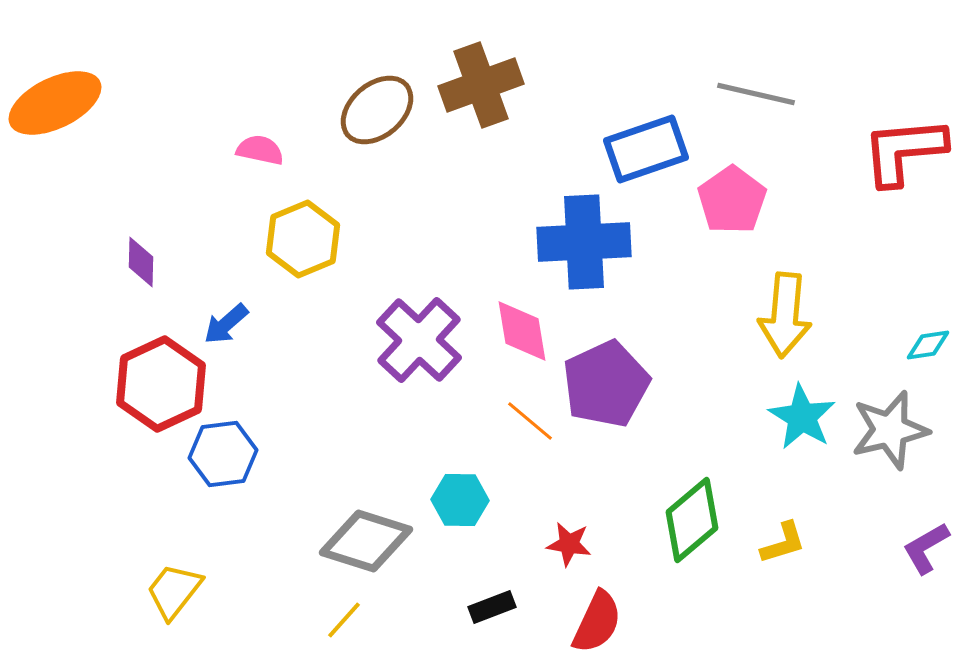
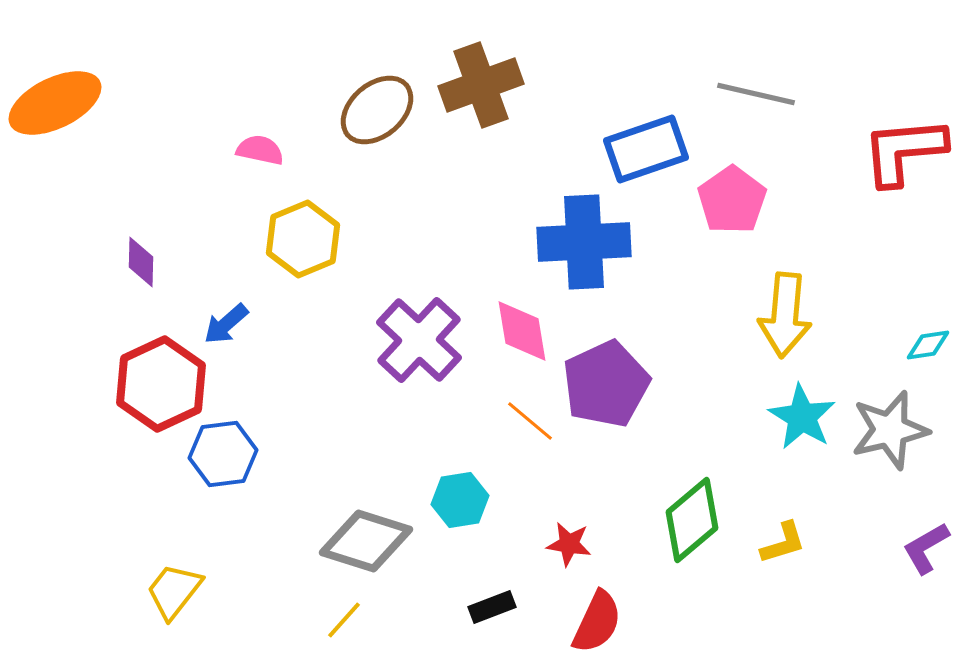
cyan hexagon: rotated 10 degrees counterclockwise
